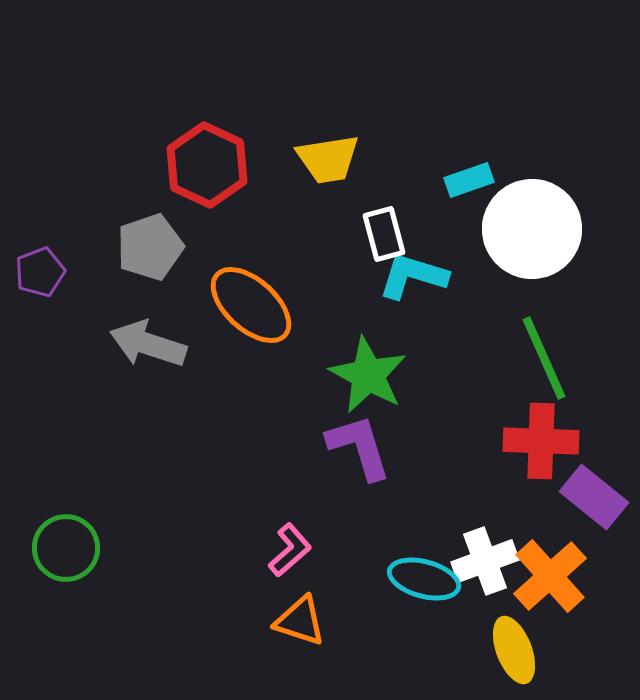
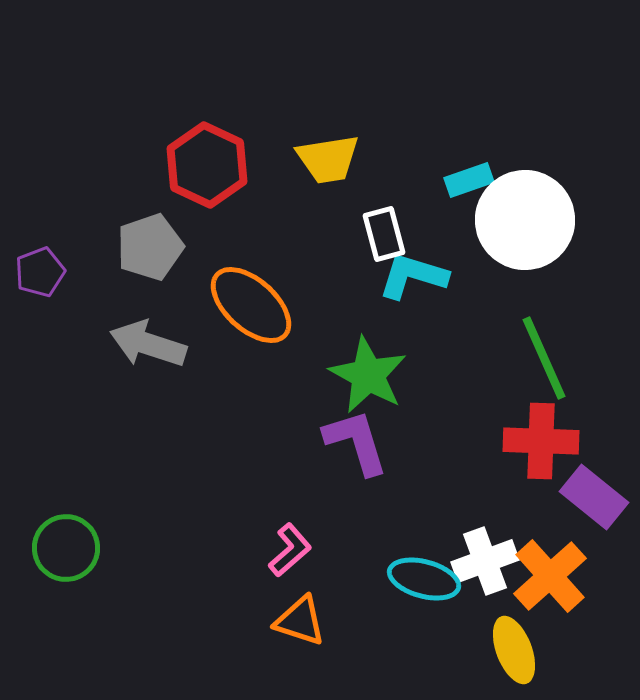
white circle: moved 7 px left, 9 px up
purple L-shape: moved 3 px left, 5 px up
